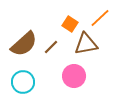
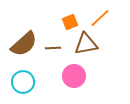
orange square: moved 2 px up; rotated 35 degrees clockwise
brown line: moved 2 px right, 1 px down; rotated 42 degrees clockwise
